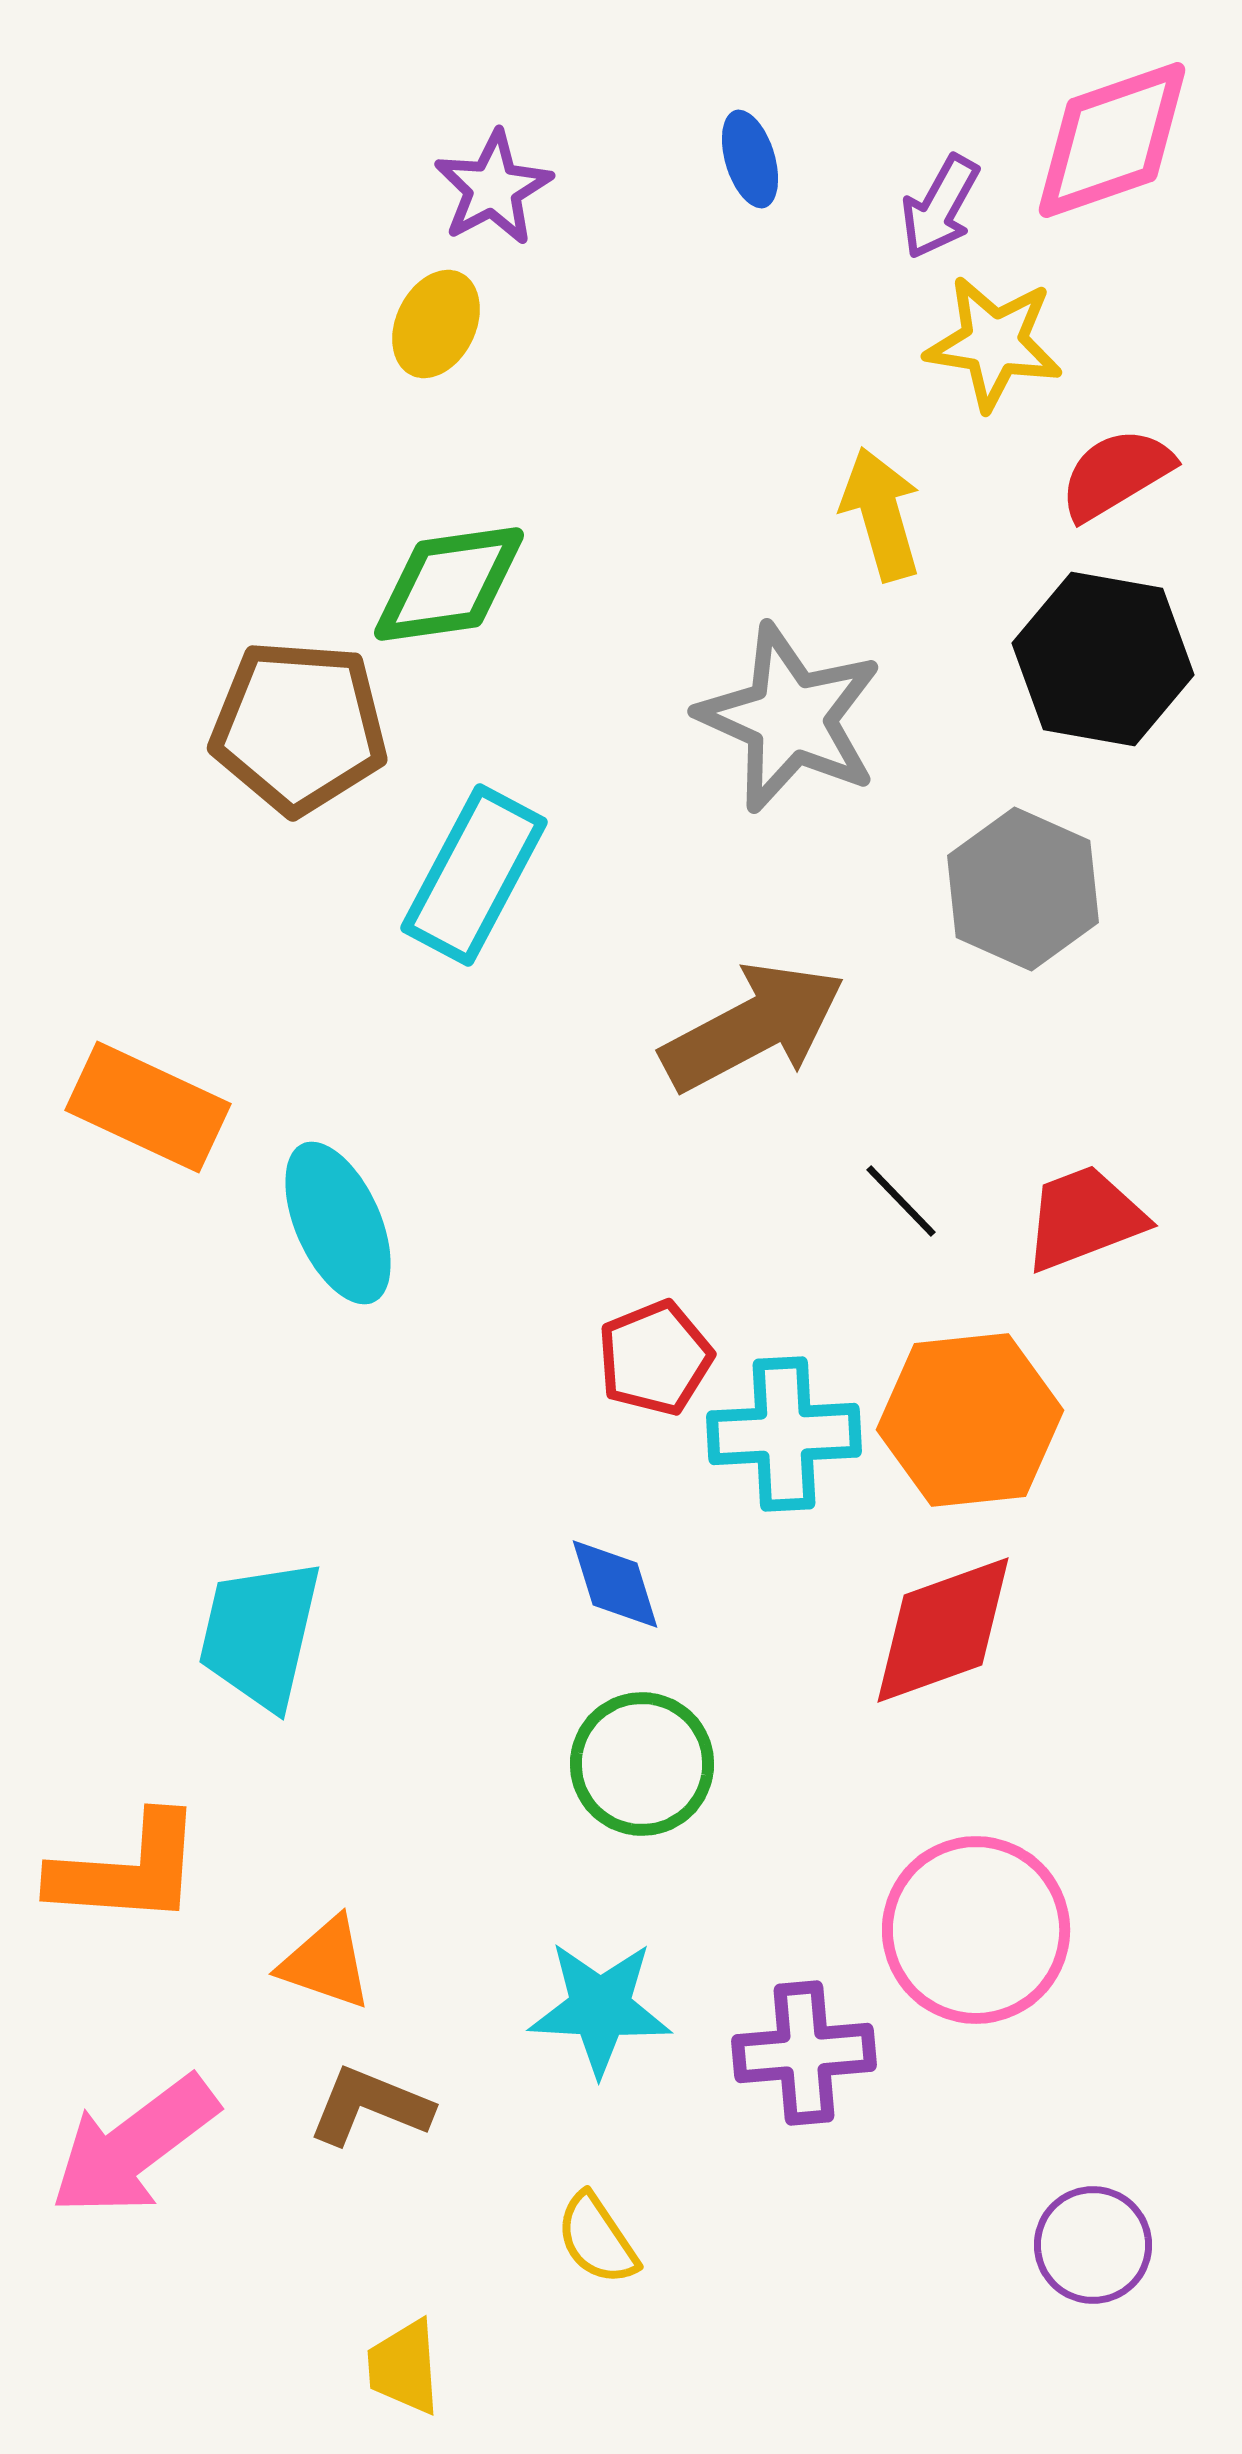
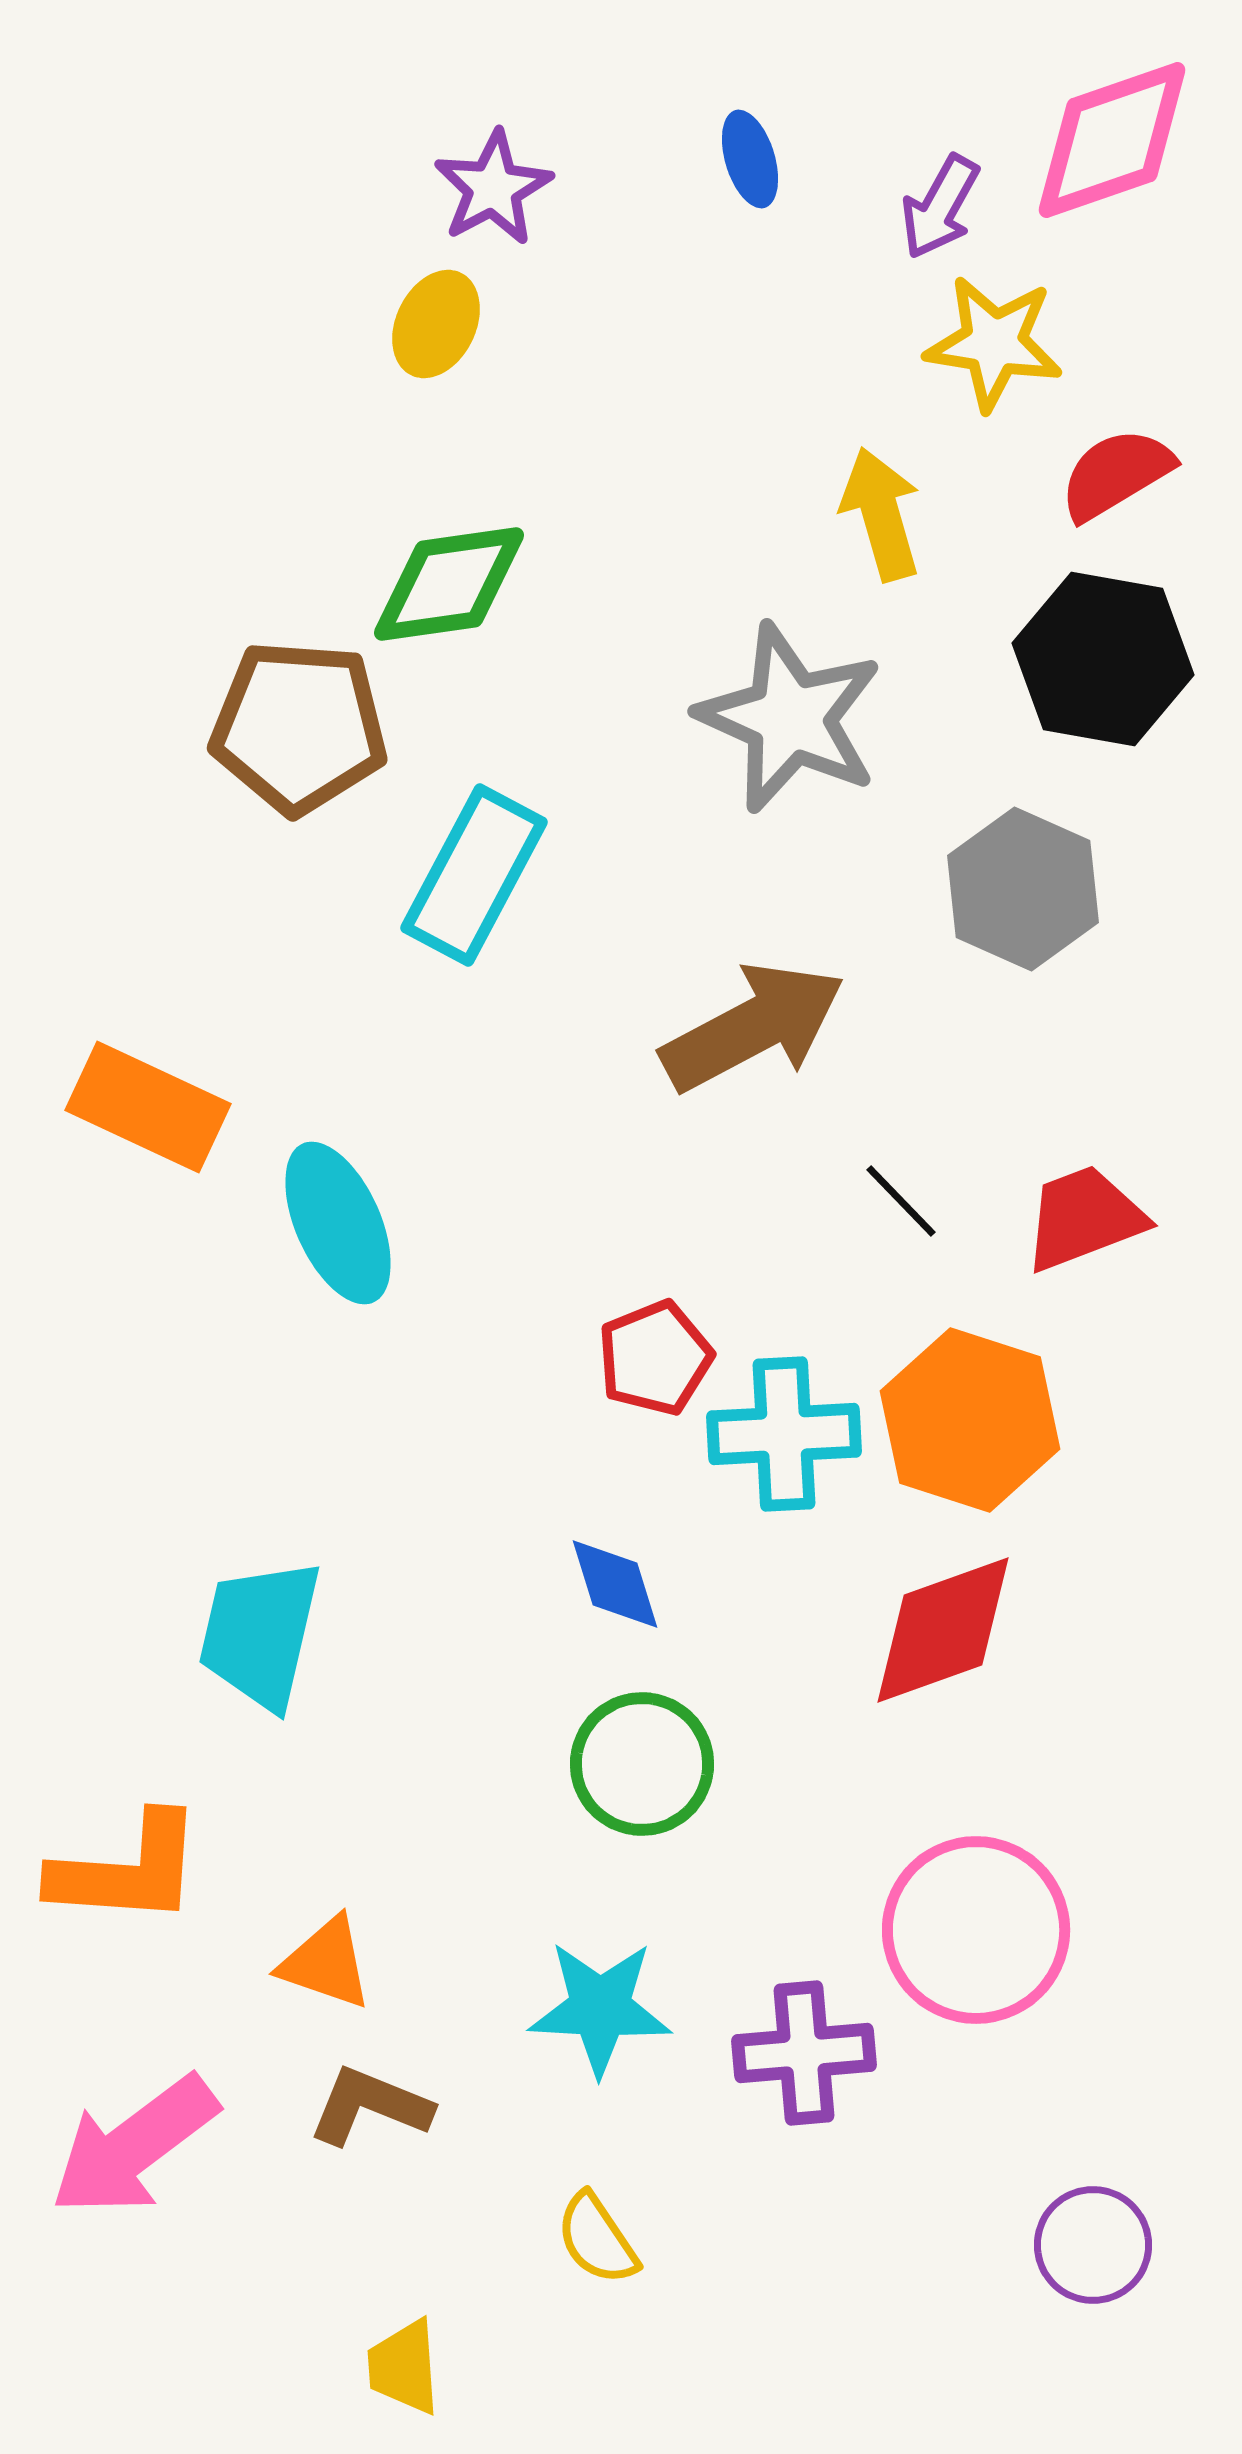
orange hexagon: rotated 24 degrees clockwise
